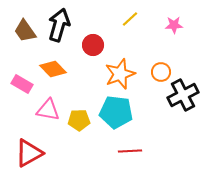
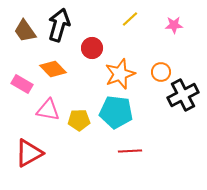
red circle: moved 1 px left, 3 px down
